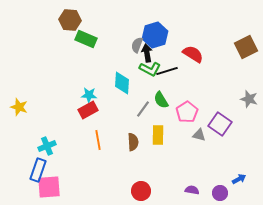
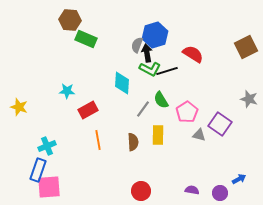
cyan star: moved 22 px left, 4 px up
